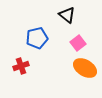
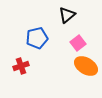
black triangle: rotated 42 degrees clockwise
orange ellipse: moved 1 px right, 2 px up
